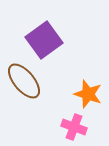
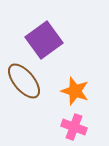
orange star: moved 13 px left, 3 px up
